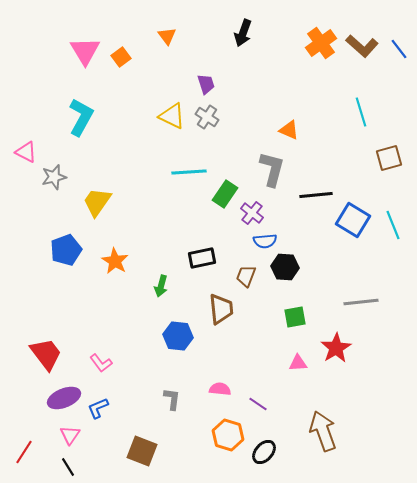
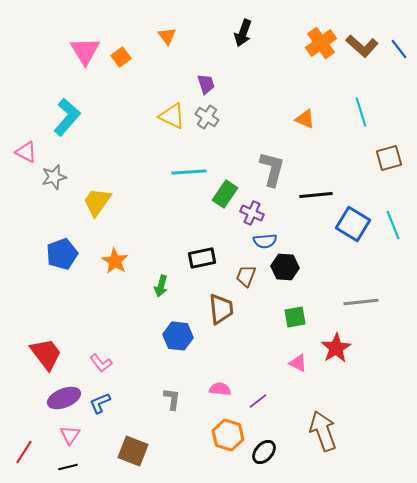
cyan L-shape at (81, 117): moved 14 px left; rotated 12 degrees clockwise
orange triangle at (289, 130): moved 16 px right, 11 px up
purple cross at (252, 213): rotated 15 degrees counterclockwise
blue square at (353, 220): moved 4 px down
blue pentagon at (66, 250): moved 4 px left, 4 px down
pink triangle at (298, 363): rotated 30 degrees clockwise
purple line at (258, 404): moved 3 px up; rotated 72 degrees counterclockwise
blue L-shape at (98, 408): moved 2 px right, 5 px up
brown square at (142, 451): moved 9 px left
black line at (68, 467): rotated 72 degrees counterclockwise
